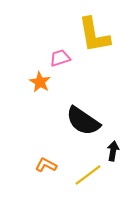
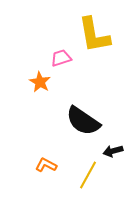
pink trapezoid: moved 1 px right
black arrow: rotated 114 degrees counterclockwise
yellow line: rotated 24 degrees counterclockwise
